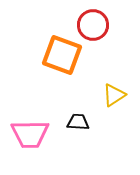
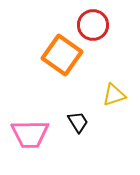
orange square: rotated 15 degrees clockwise
yellow triangle: rotated 15 degrees clockwise
black trapezoid: rotated 55 degrees clockwise
